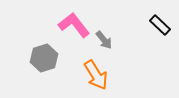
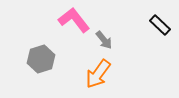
pink L-shape: moved 5 px up
gray hexagon: moved 3 px left, 1 px down
orange arrow: moved 2 px right, 1 px up; rotated 68 degrees clockwise
